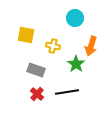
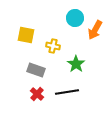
orange arrow: moved 4 px right, 16 px up; rotated 12 degrees clockwise
